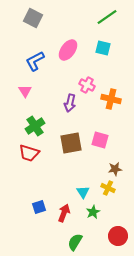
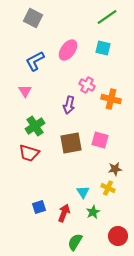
purple arrow: moved 1 px left, 2 px down
